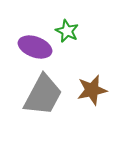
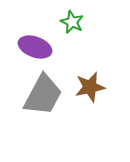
green star: moved 5 px right, 9 px up
brown star: moved 2 px left, 3 px up
